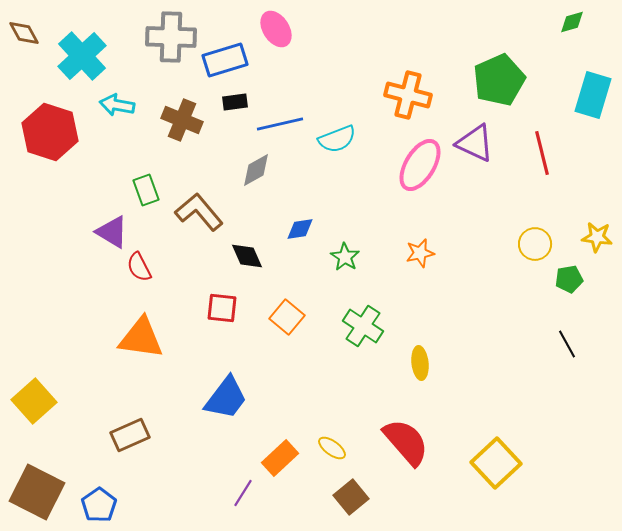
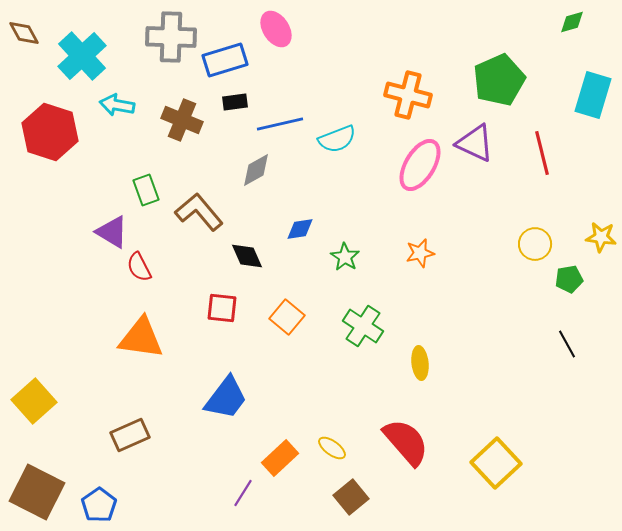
yellow star at (597, 237): moved 4 px right
